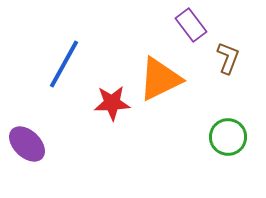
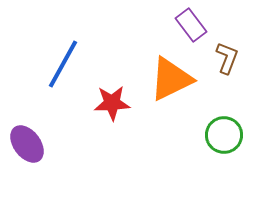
brown L-shape: moved 1 px left
blue line: moved 1 px left
orange triangle: moved 11 px right
green circle: moved 4 px left, 2 px up
purple ellipse: rotated 9 degrees clockwise
